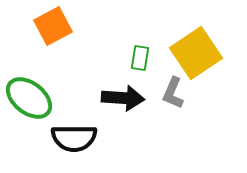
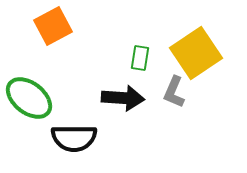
gray L-shape: moved 1 px right, 1 px up
